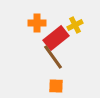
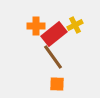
orange cross: moved 1 px left, 3 px down
red rectangle: moved 2 px left, 4 px up
orange square: moved 1 px right, 2 px up
